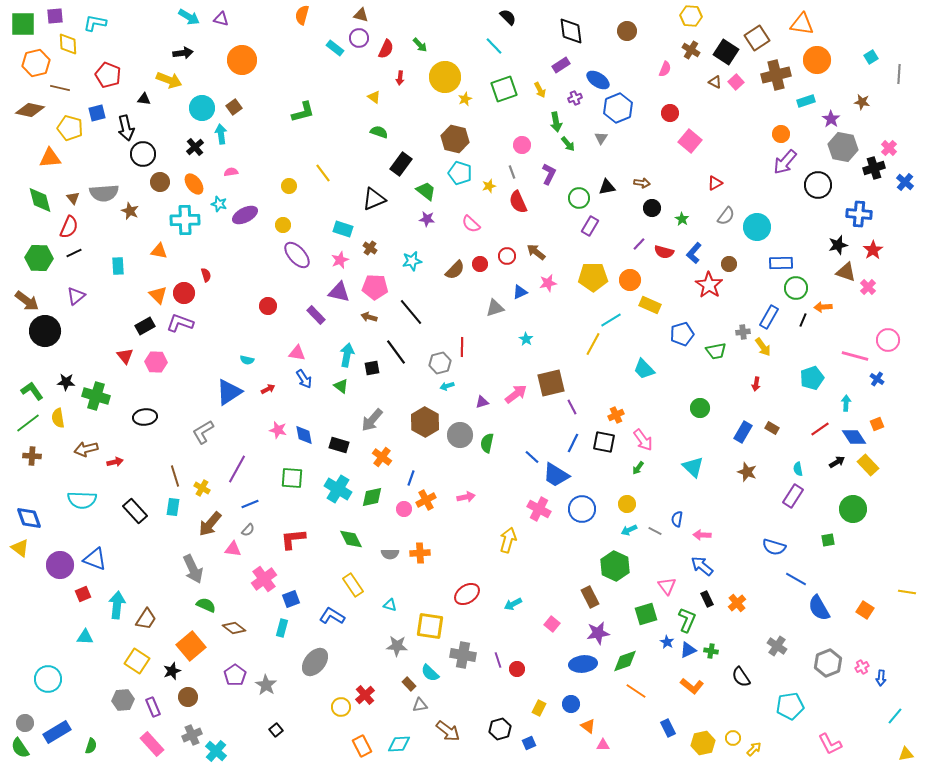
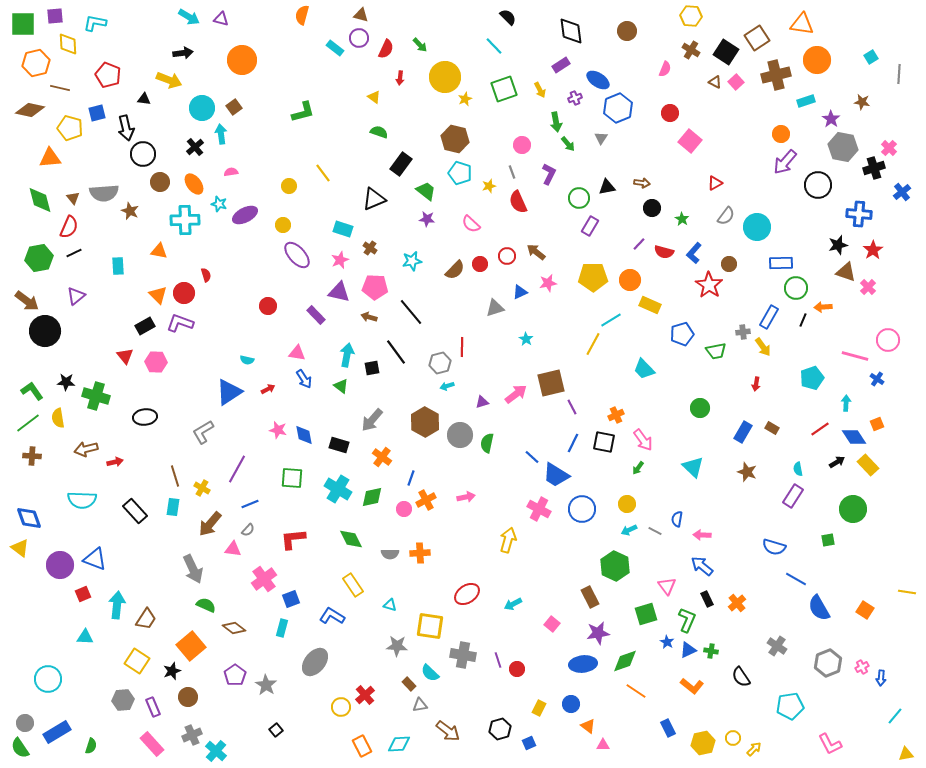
blue cross at (905, 182): moved 3 px left, 10 px down; rotated 12 degrees clockwise
green hexagon at (39, 258): rotated 12 degrees counterclockwise
